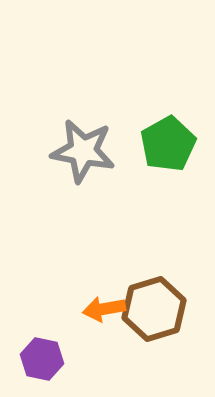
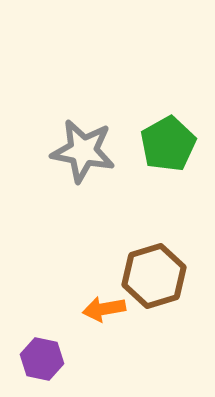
brown hexagon: moved 33 px up
